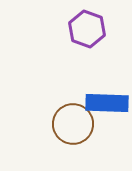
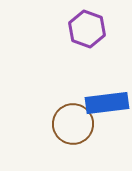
blue rectangle: rotated 9 degrees counterclockwise
